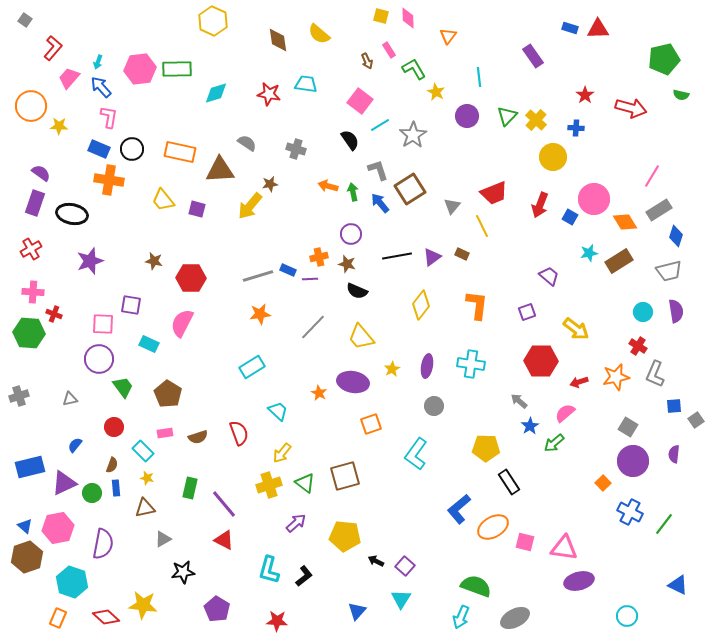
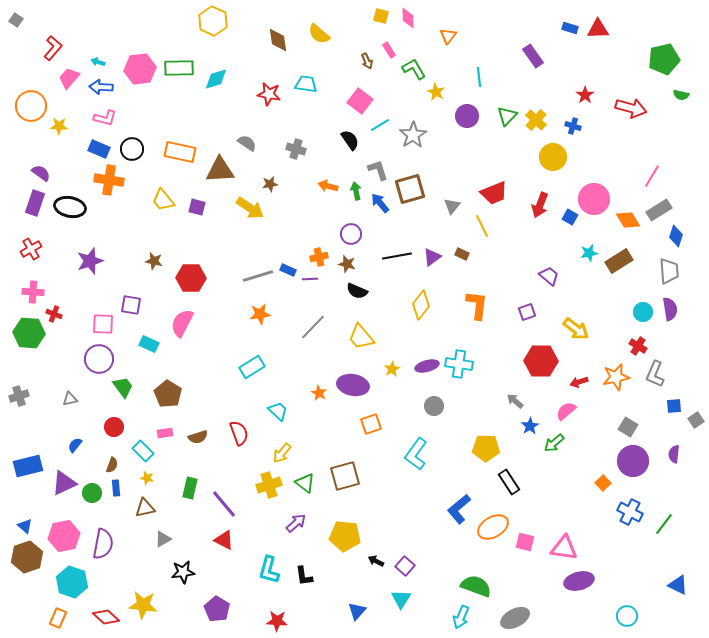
gray square at (25, 20): moved 9 px left
cyan arrow at (98, 62): rotated 88 degrees clockwise
green rectangle at (177, 69): moved 2 px right, 1 px up
blue arrow at (101, 87): rotated 45 degrees counterclockwise
cyan diamond at (216, 93): moved 14 px up
pink L-shape at (109, 117): moved 4 px left, 1 px down; rotated 95 degrees clockwise
blue cross at (576, 128): moved 3 px left, 2 px up; rotated 14 degrees clockwise
brown square at (410, 189): rotated 16 degrees clockwise
green arrow at (353, 192): moved 3 px right, 1 px up
yellow arrow at (250, 206): moved 2 px down; rotated 96 degrees counterclockwise
purple square at (197, 209): moved 2 px up
black ellipse at (72, 214): moved 2 px left, 7 px up
orange diamond at (625, 222): moved 3 px right, 2 px up
gray trapezoid at (669, 271): rotated 80 degrees counterclockwise
purple semicircle at (676, 311): moved 6 px left, 2 px up
cyan cross at (471, 364): moved 12 px left
purple ellipse at (427, 366): rotated 65 degrees clockwise
purple ellipse at (353, 382): moved 3 px down
gray arrow at (519, 401): moved 4 px left
pink semicircle at (565, 413): moved 1 px right, 2 px up
blue rectangle at (30, 467): moved 2 px left, 1 px up
pink hexagon at (58, 528): moved 6 px right, 8 px down
black L-shape at (304, 576): rotated 120 degrees clockwise
